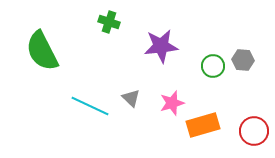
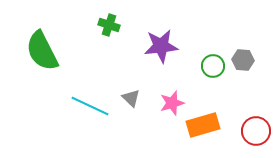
green cross: moved 3 px down
red circle: moved 2 px right
